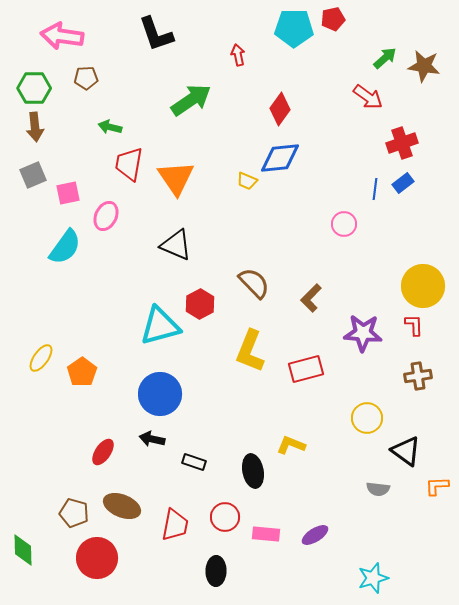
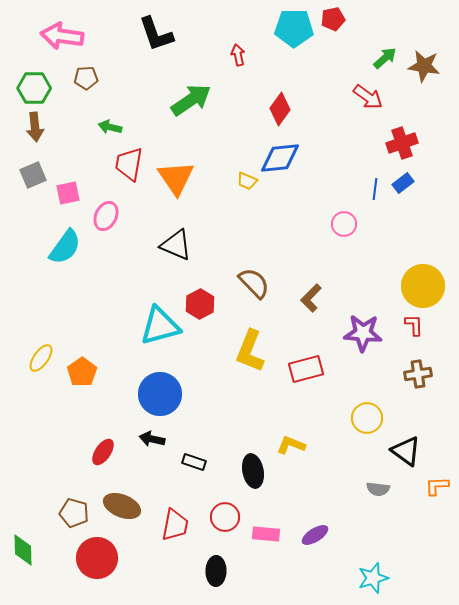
brown cross at (418, 376): moved 2 px up
